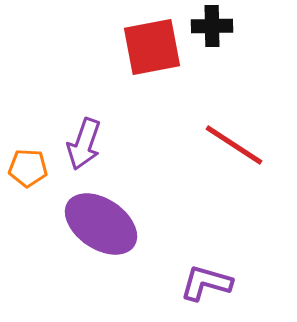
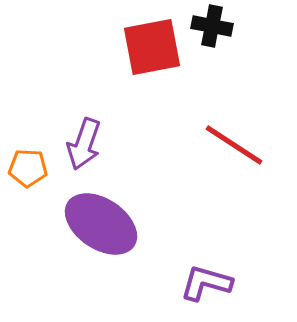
black cross: rotated 12 degrees clockwise
